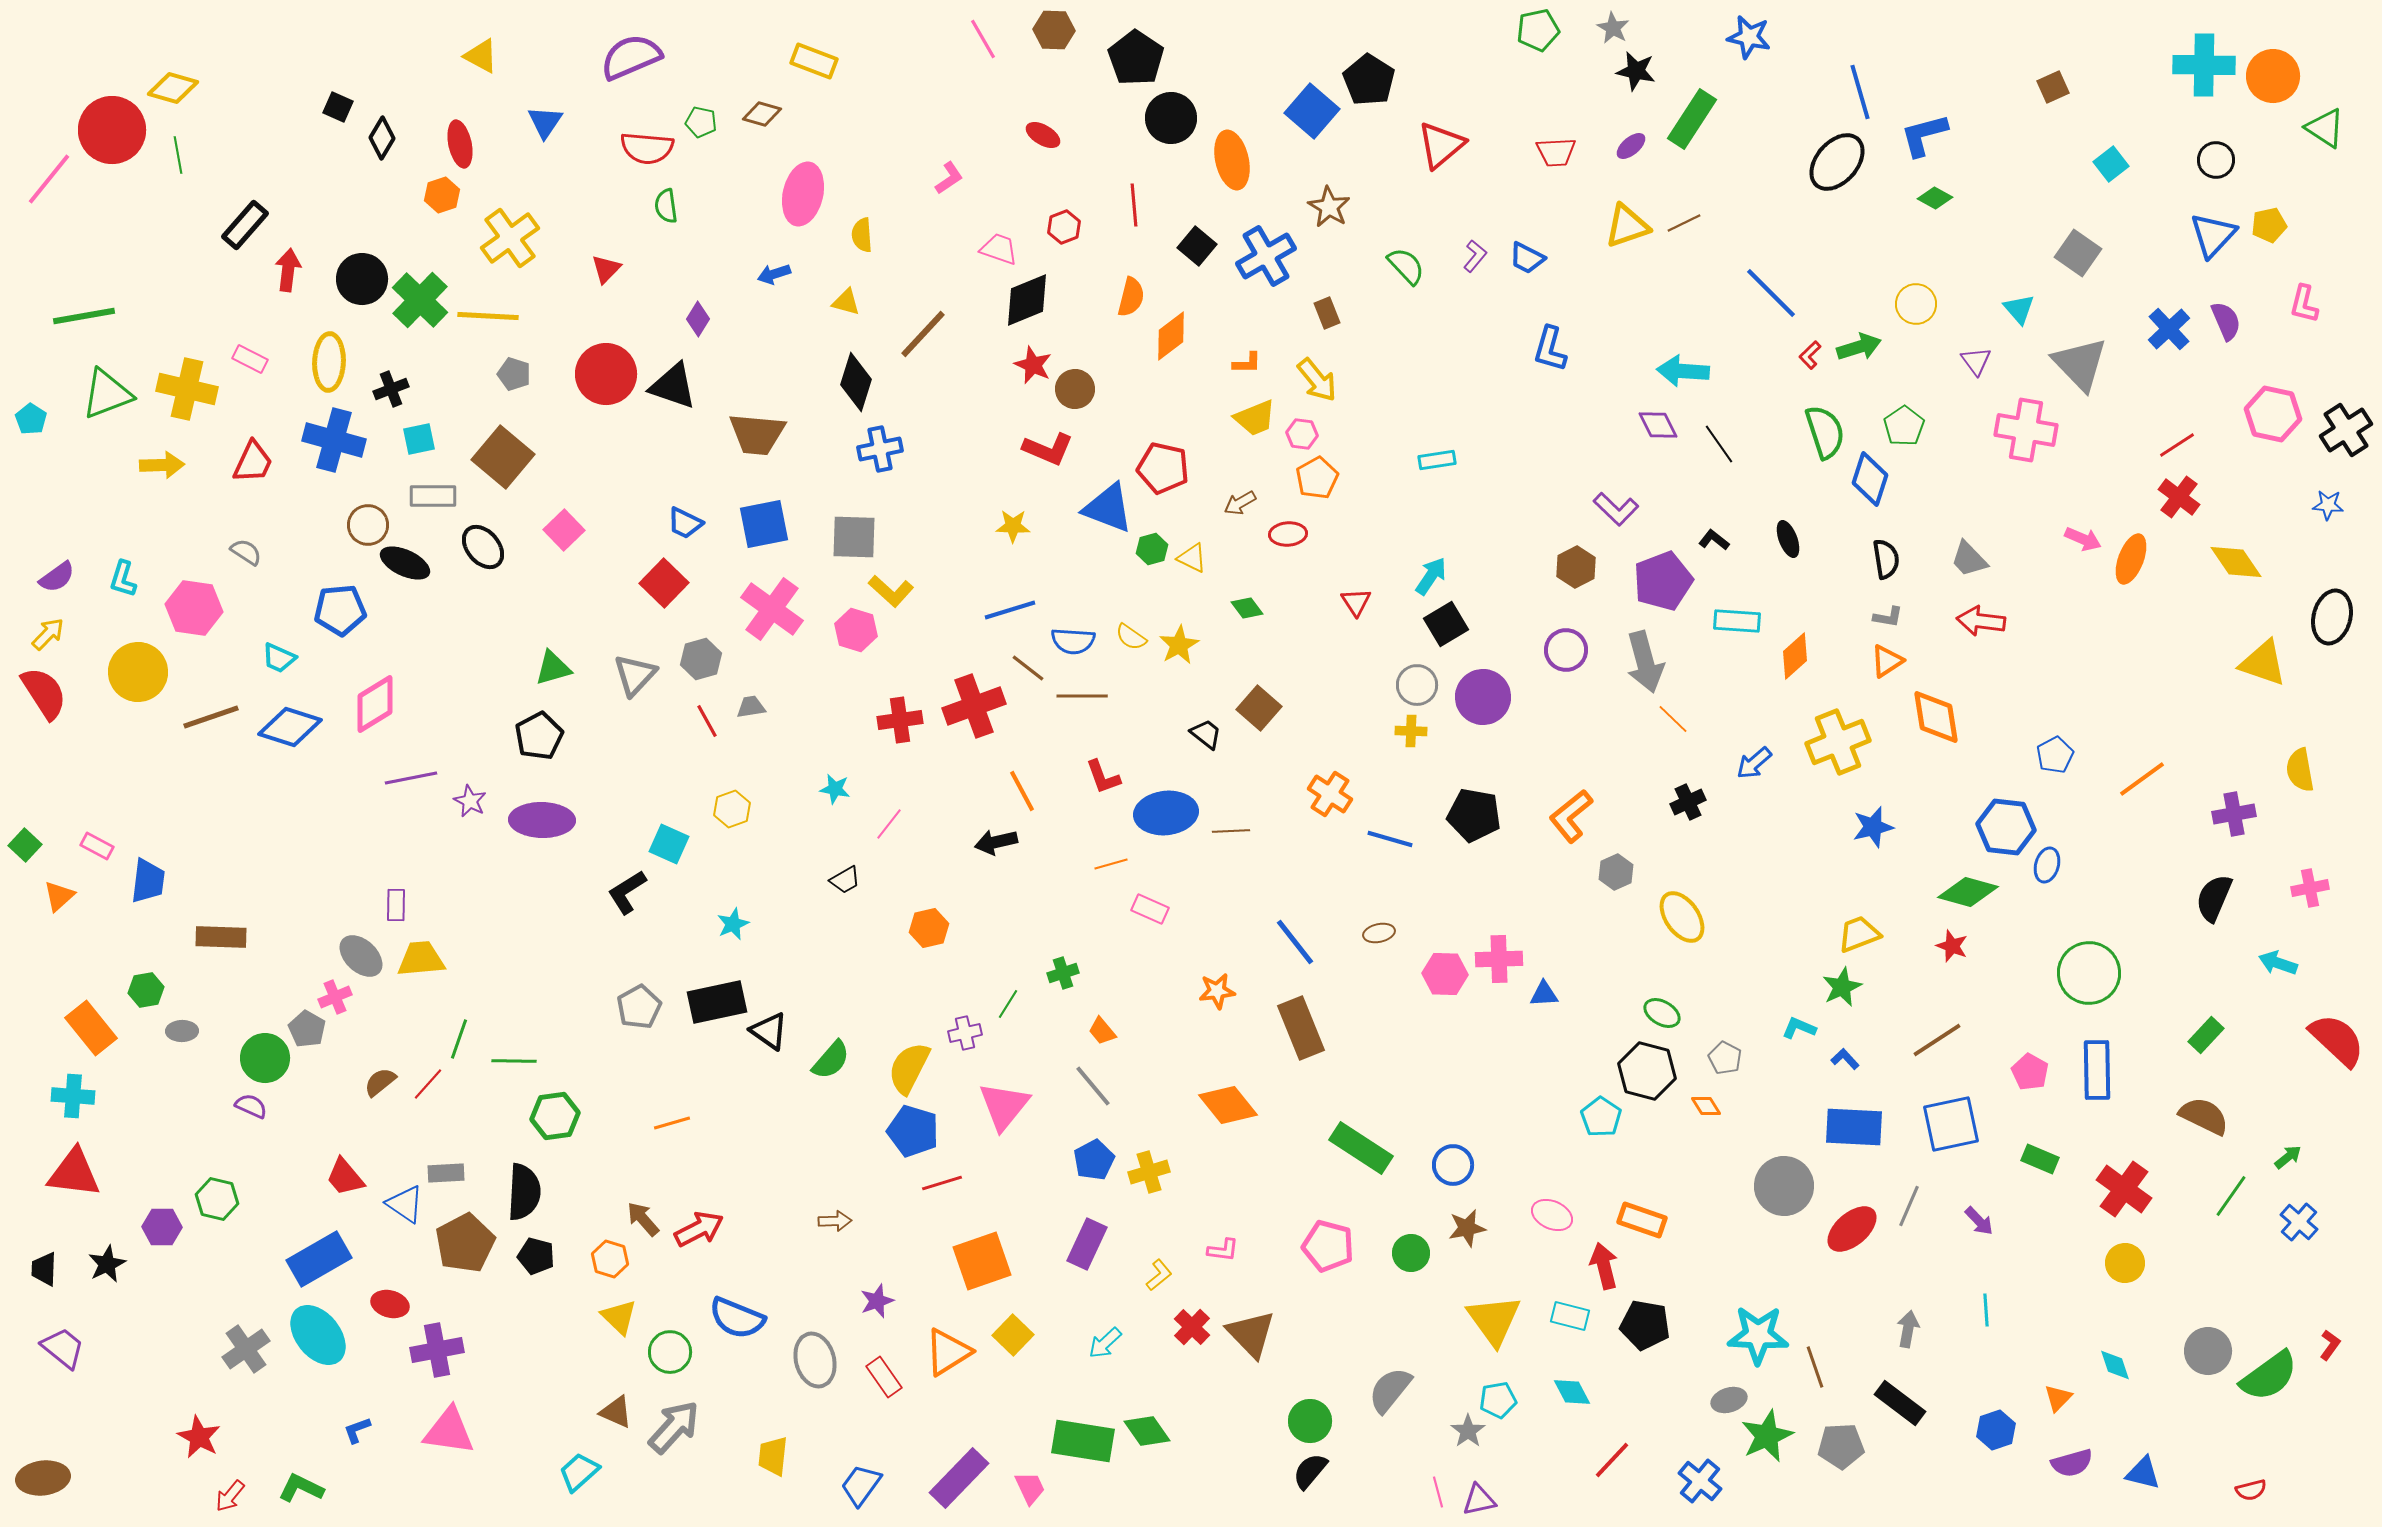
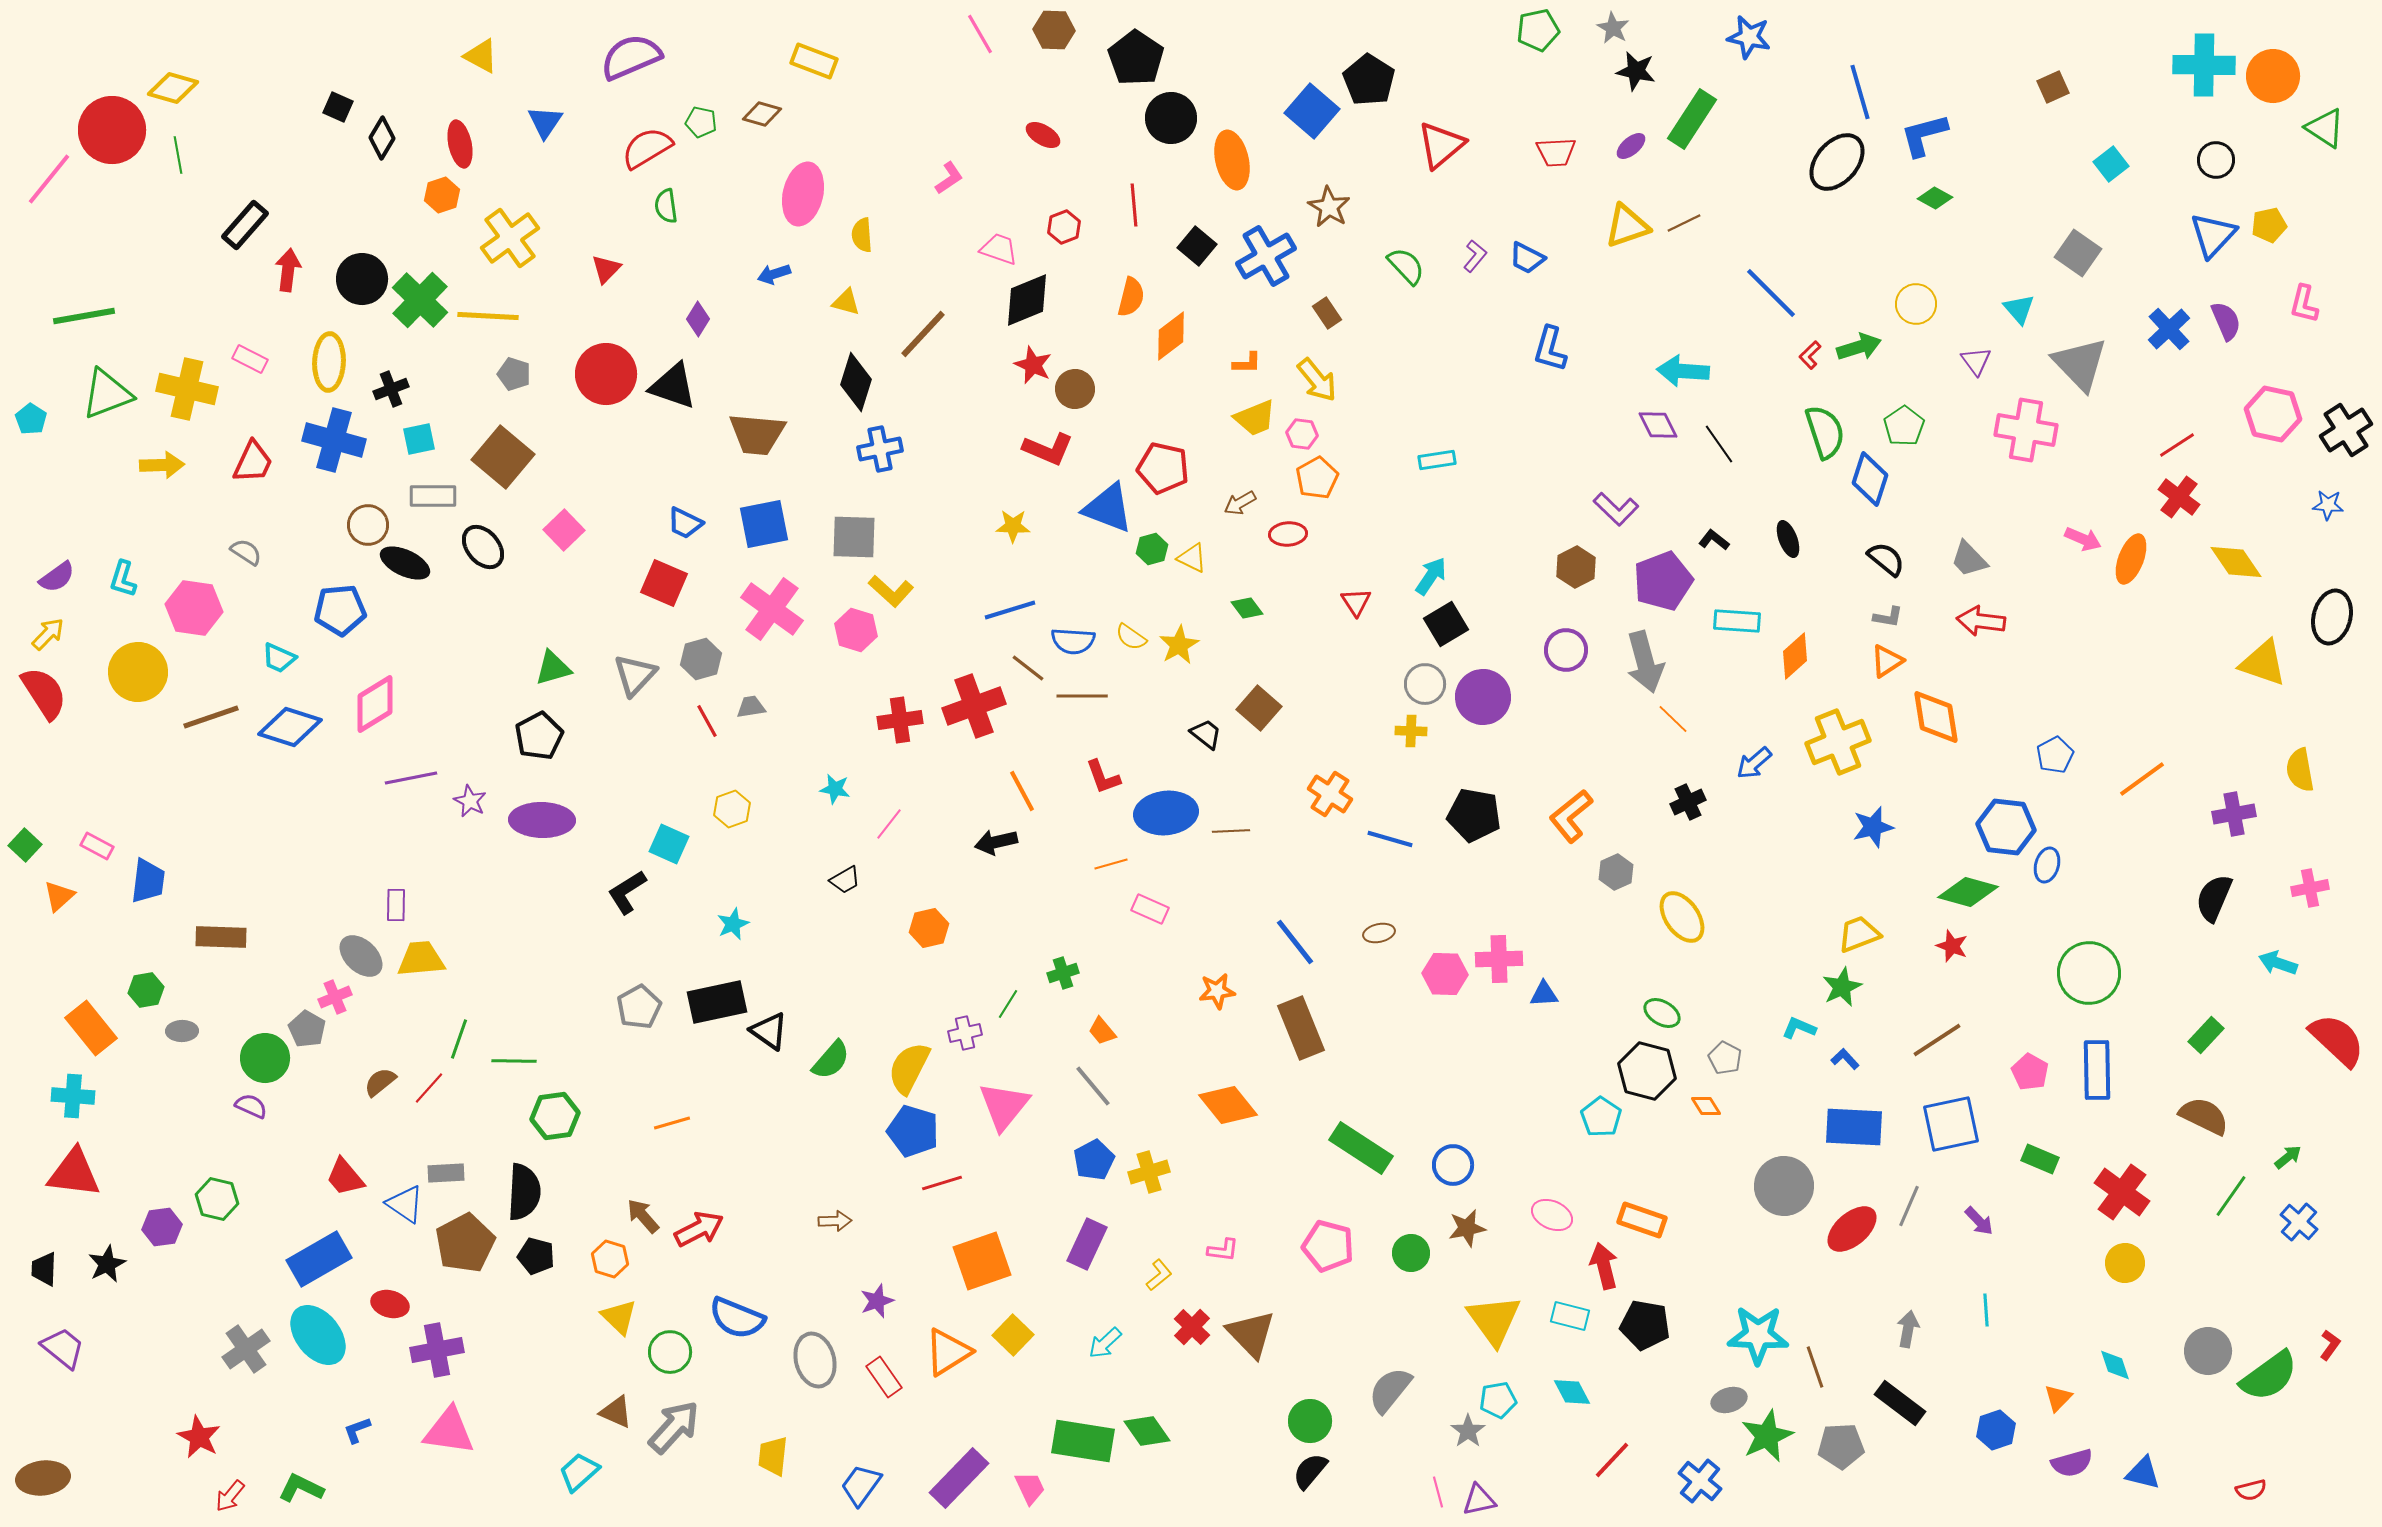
pink line at (983, 39): moved 3 px left, 5 px up
red semicircle at (647, 148): rotated 144 degrees clockwise
brown rectangle at (1327, 313): rotated 12 degrees counterclockwise
black semicircle at (1886, 559): rotated 42 degrees counterclockwise
red square at (664, 583): rotated 21 degrees counterclockwise
gray circle at (1417, 685): moved 8 px right, 1 px up
red line at (428, 1084): moved 1 px right, 4 px down
red cross at (2124, 1189): moved 2 px left, 3 px down
brown arrow at (643, 1219): moved 3 px up
purple hexagon at (162, 1227): rotated 9 degrees counterclockwise
